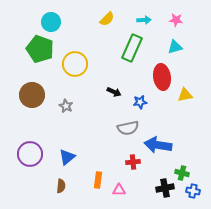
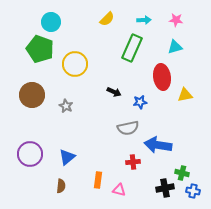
pink triangle: rotated 16 degrees clockwise
